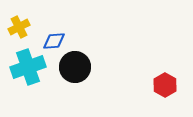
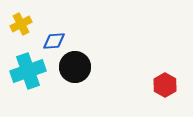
yellow cross: moved 2 px right, 3 px up
cyan cross: moved 4 px down
